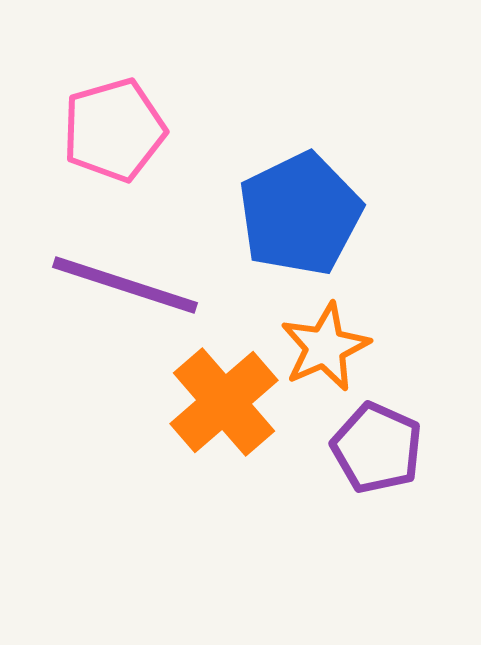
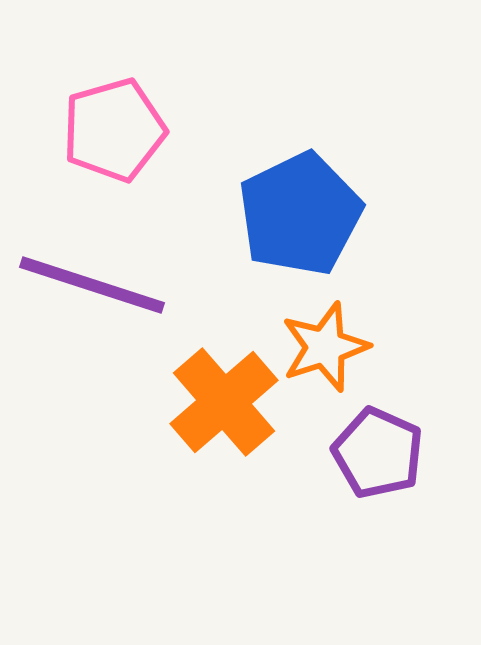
purple line: moved 33 px left
orange star: rotated 6 degrees clockwise
purple pentagon: moved 1 px right, 5 px down
